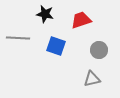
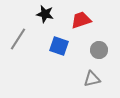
gray line: moved 1 px down; rotated 60 degrees counterclockwise
blue square: moved 3 px right
